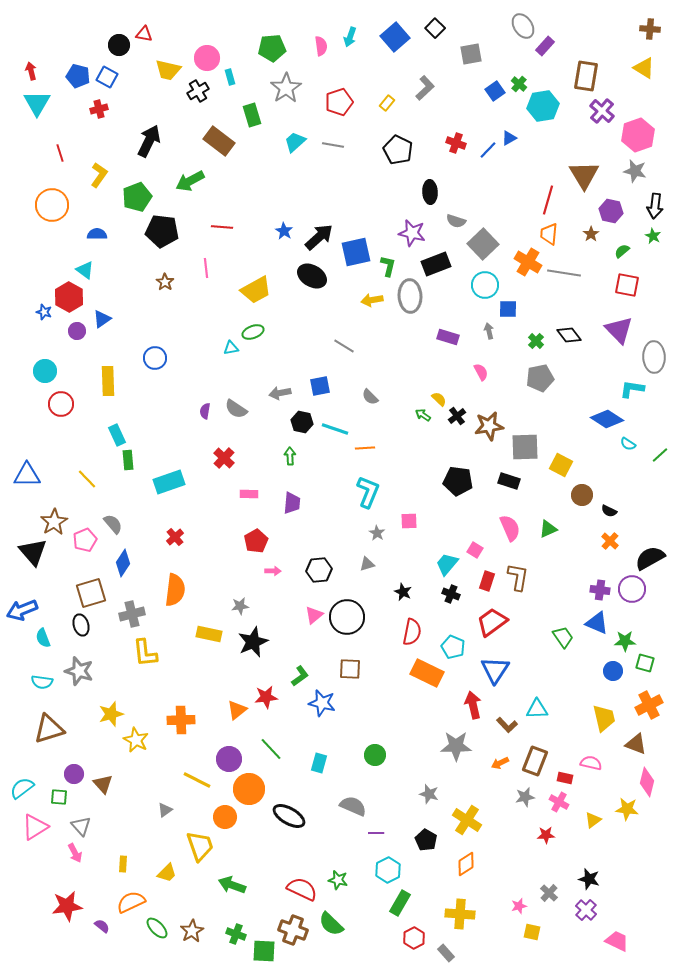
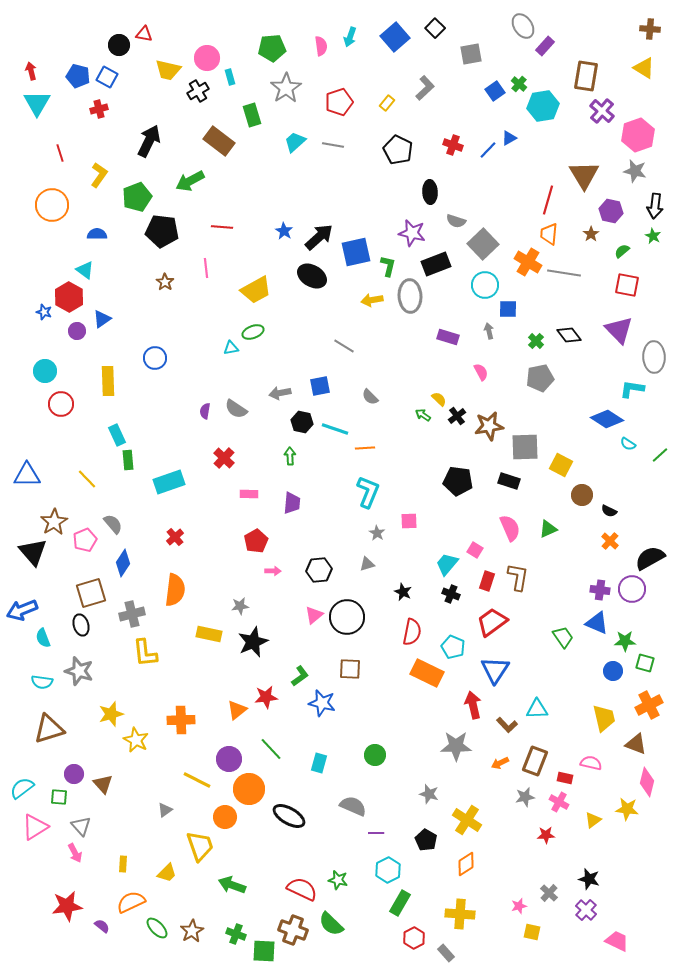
red cross at (456, 143): moved 3 px left, 2 px down
